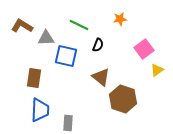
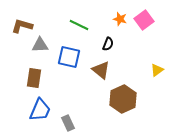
orange star: rotated 24 degrees clockwise
brown L-shape: rotated 15 degrees counterclockwise
gray triangle: moved 6 px left, 7 px down
black semicircle: moved 10 px right, 1 px up
pink square: moved 29 px up
blue square: moved 3 px right, 1 px down
brown triangle: moved 7 px up
brown hexagon: rotated 16 degrees clockwise
blue trapezoid: rotated 20 degrees clockwise
gray rectangle: rotated 28 degrees counterclockwise
